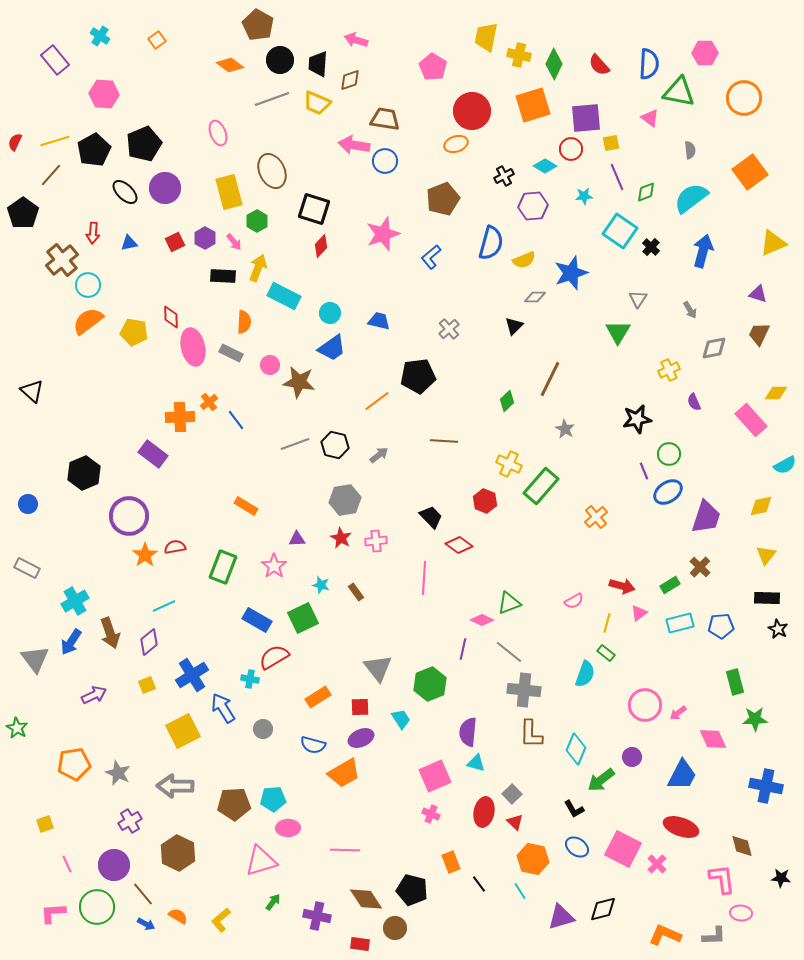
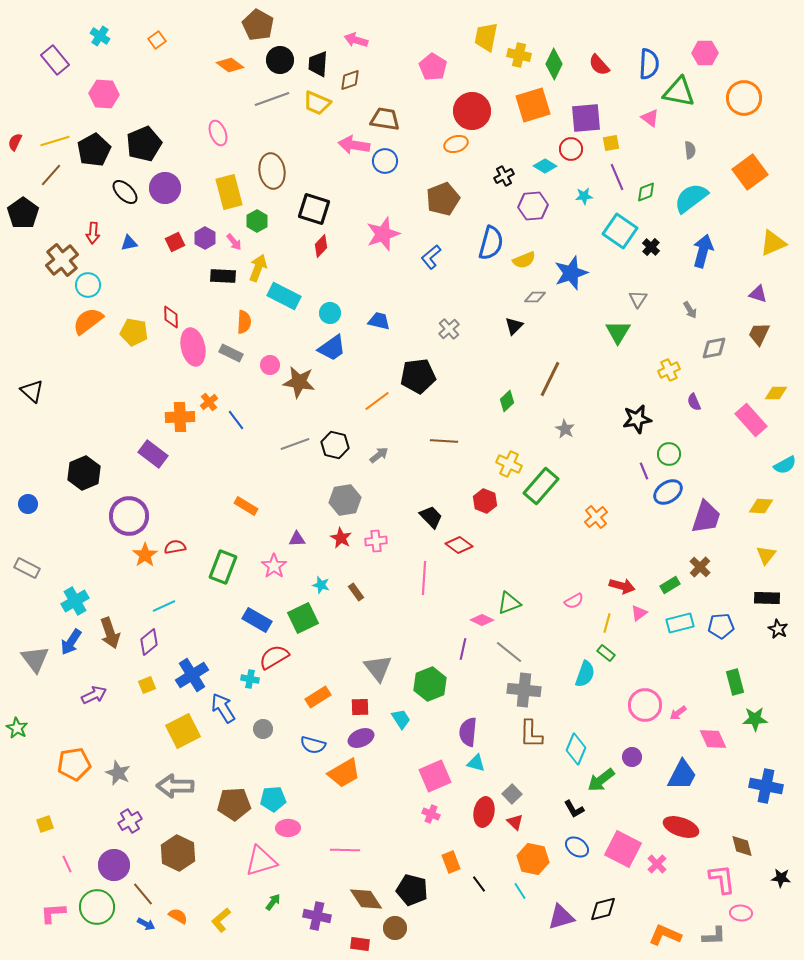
brown ellipse at (272, 171): rotated 16 degrees clockwise
yellow diamond at (761, 506): rotated 15 degrees clockwise
